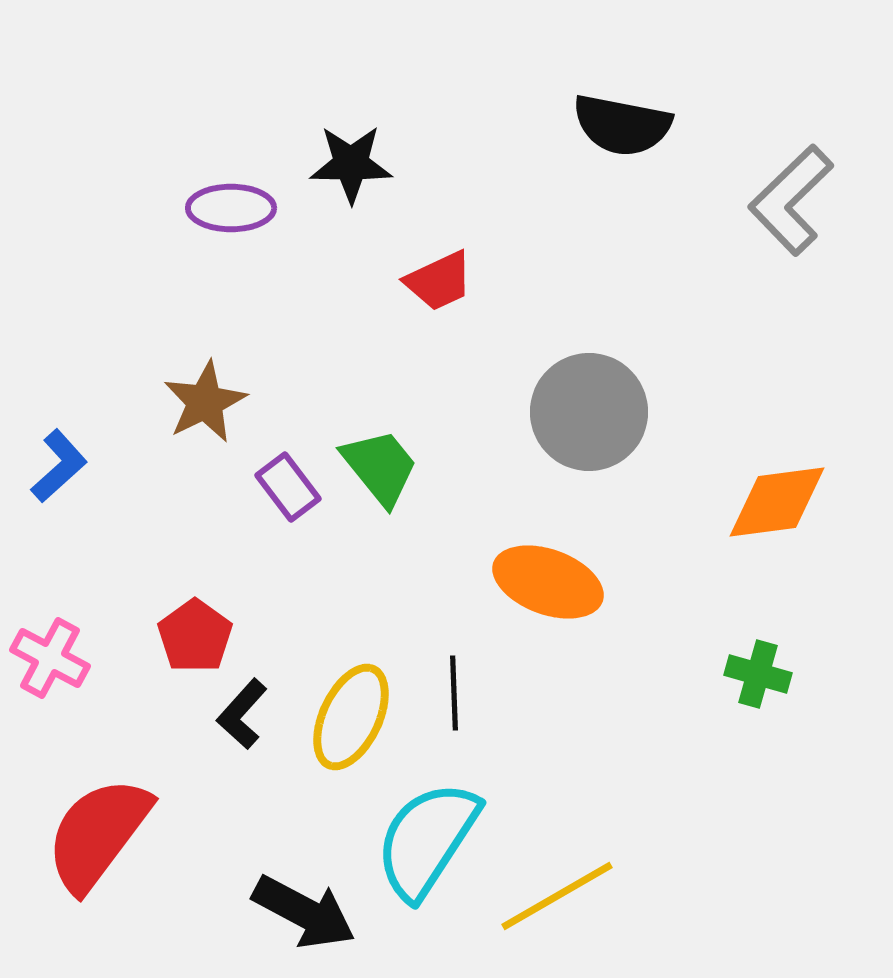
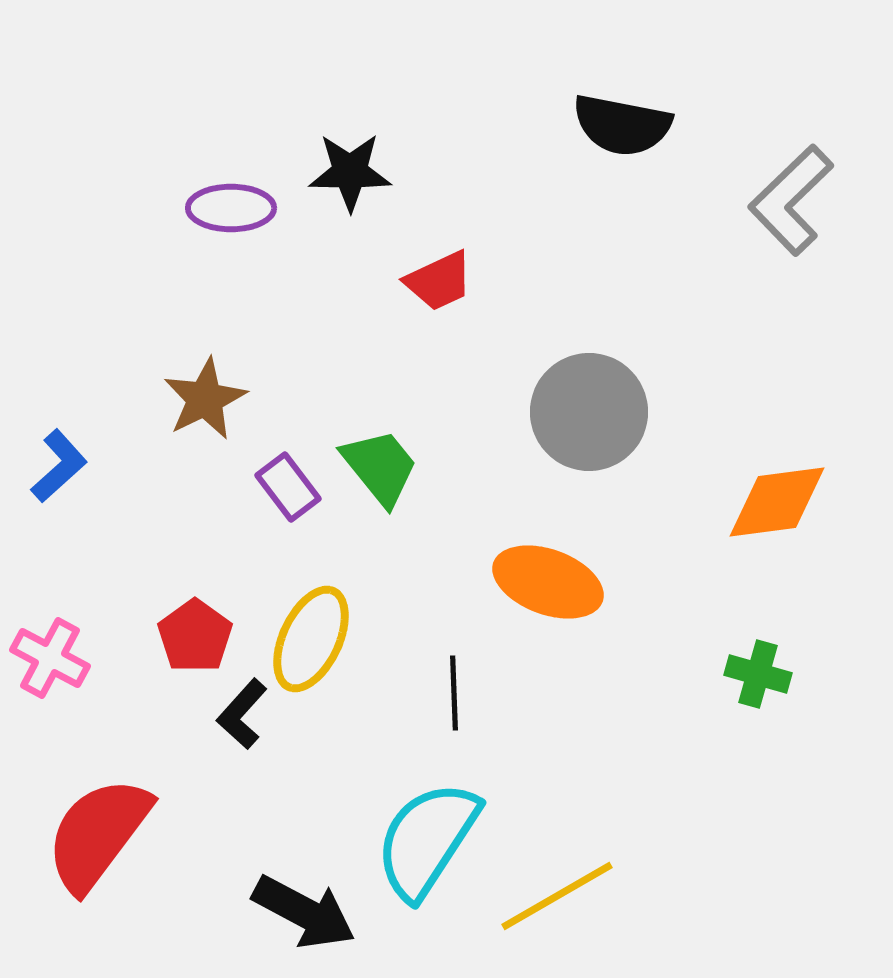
black star: moved 1 px left, 8 px down
brown star: moved 3 px up
yellow ellipse: moved 40 px left, 78 px up
